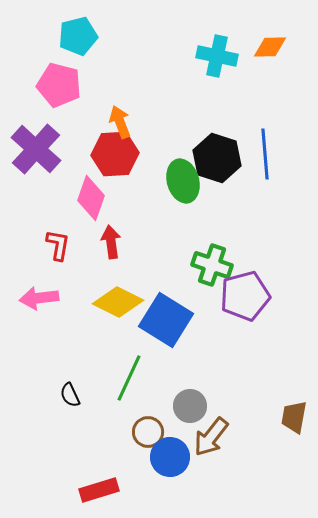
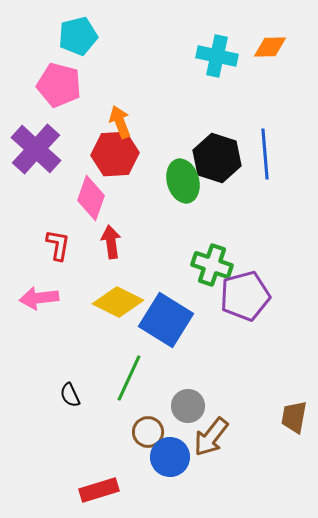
gray circle: moved 2 px left
